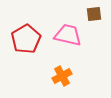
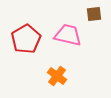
orange cross: moved 5 px left; rotated 24 degrees counterclockwise
